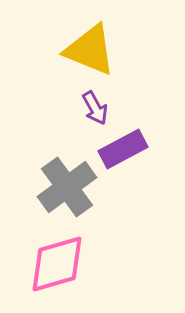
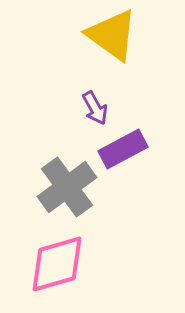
yellow triangle: moved 22 px right, 15 px up; rotated 14 degrees clockwise
